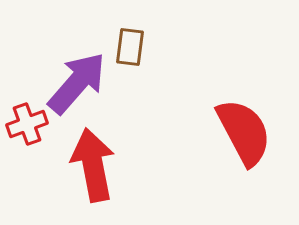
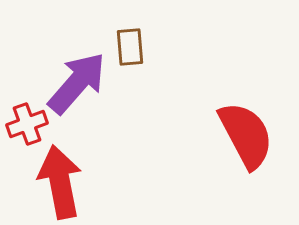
brown rectangle: rotated 12 degrees counterclockwise
red semicircle: moved 2 px right, 3 px down
red arrow: moved 33 px left, 17 px down
